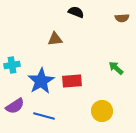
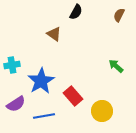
black semicircle: rotated 98 degrees clockwise
brown semicircle: moved 3 px left, 3 px up; rotated 120 degrees clockwise
brown triangle: moved 1 px left, 5 px up; rotated 42 degrees clockwise
green arrow: moved 2 px up
red rectangle: moved 1 px right, 15 px down; rotated 54 degrees clockwise
purple semicircle: moved 1 px right, 2 px up
blue line: rotated 25 degrees counterclockwise
